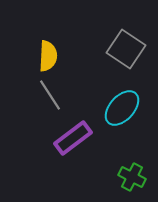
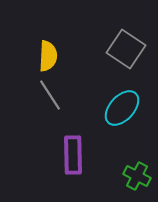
purple rectangle: moved 17 px down; rotated 54 degrees counterclockwise
green cross: moved 5 px right, 1 px up
